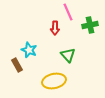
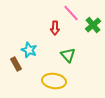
pink line: moved 3 px right, 1 px down; rotated 18 degrees counterclockwise
green cross: moved 3 px right; rotated 28 degrees counterclockwise
brown rectangle: moved 1 px left, 1 px up
yellow ellipse: rotated 20 degrees clockwise
